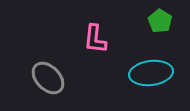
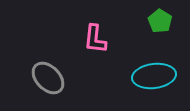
cyan ellipse: moved 3 px right, 3 px down
